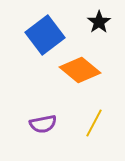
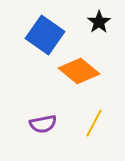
blue square: rotated 18 degrees counterclockwise
orange diamond: moved 1 px left, 1 px down
